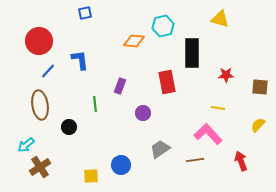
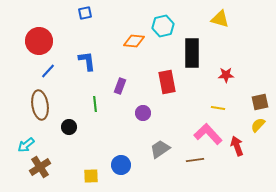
blue L-shape: moved 7 px right, 1 px down
brown square: moved 15 px down; rotated 18 degrees counterclockwise
red arrow: moved 4 px left, 15 px up
